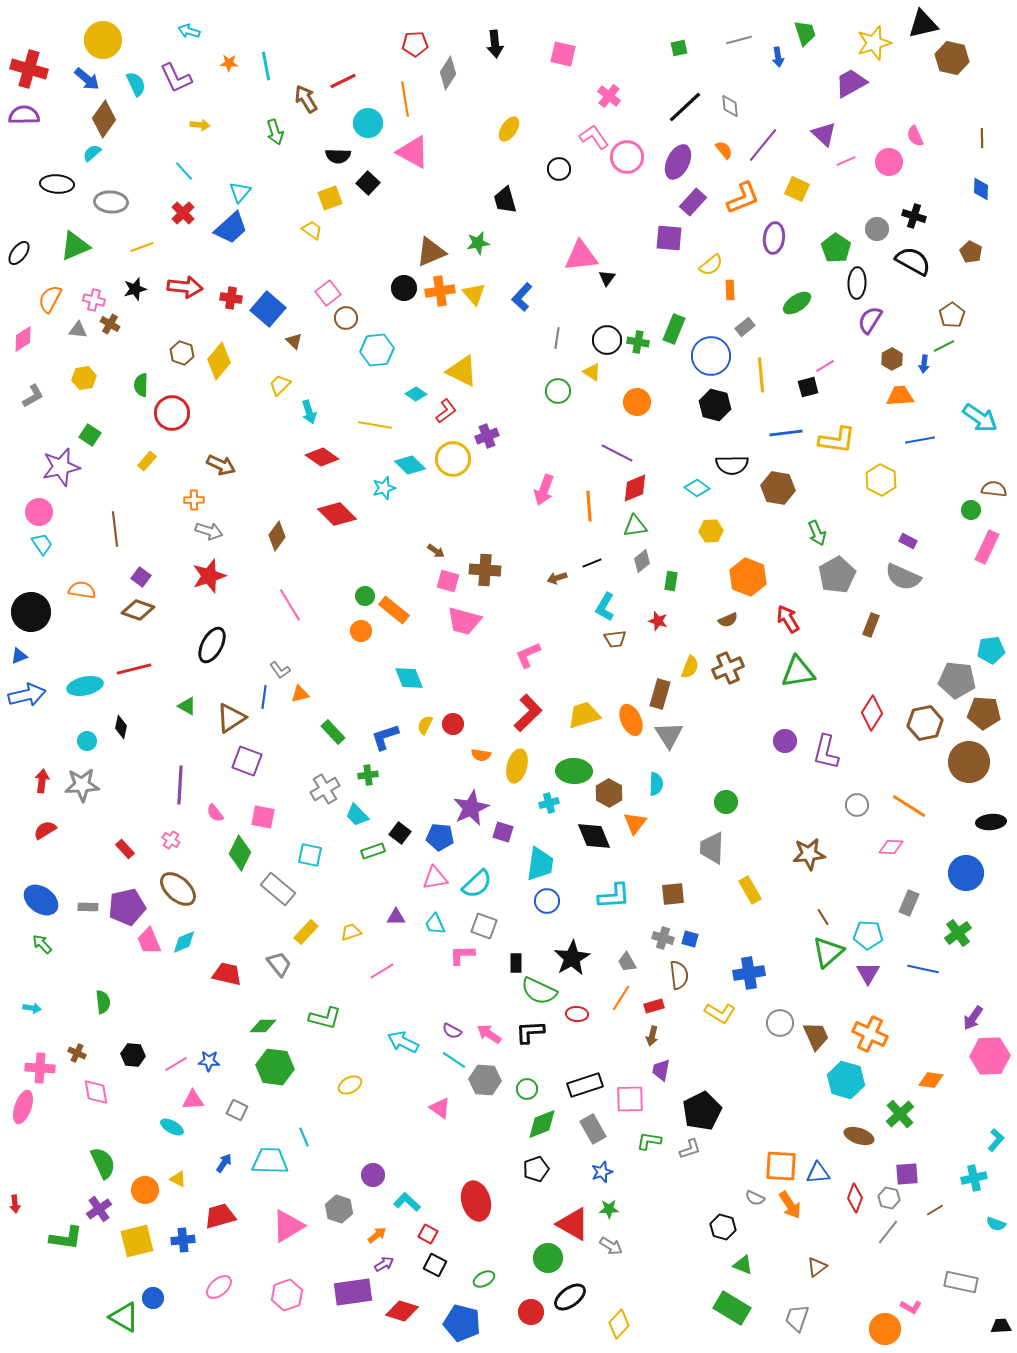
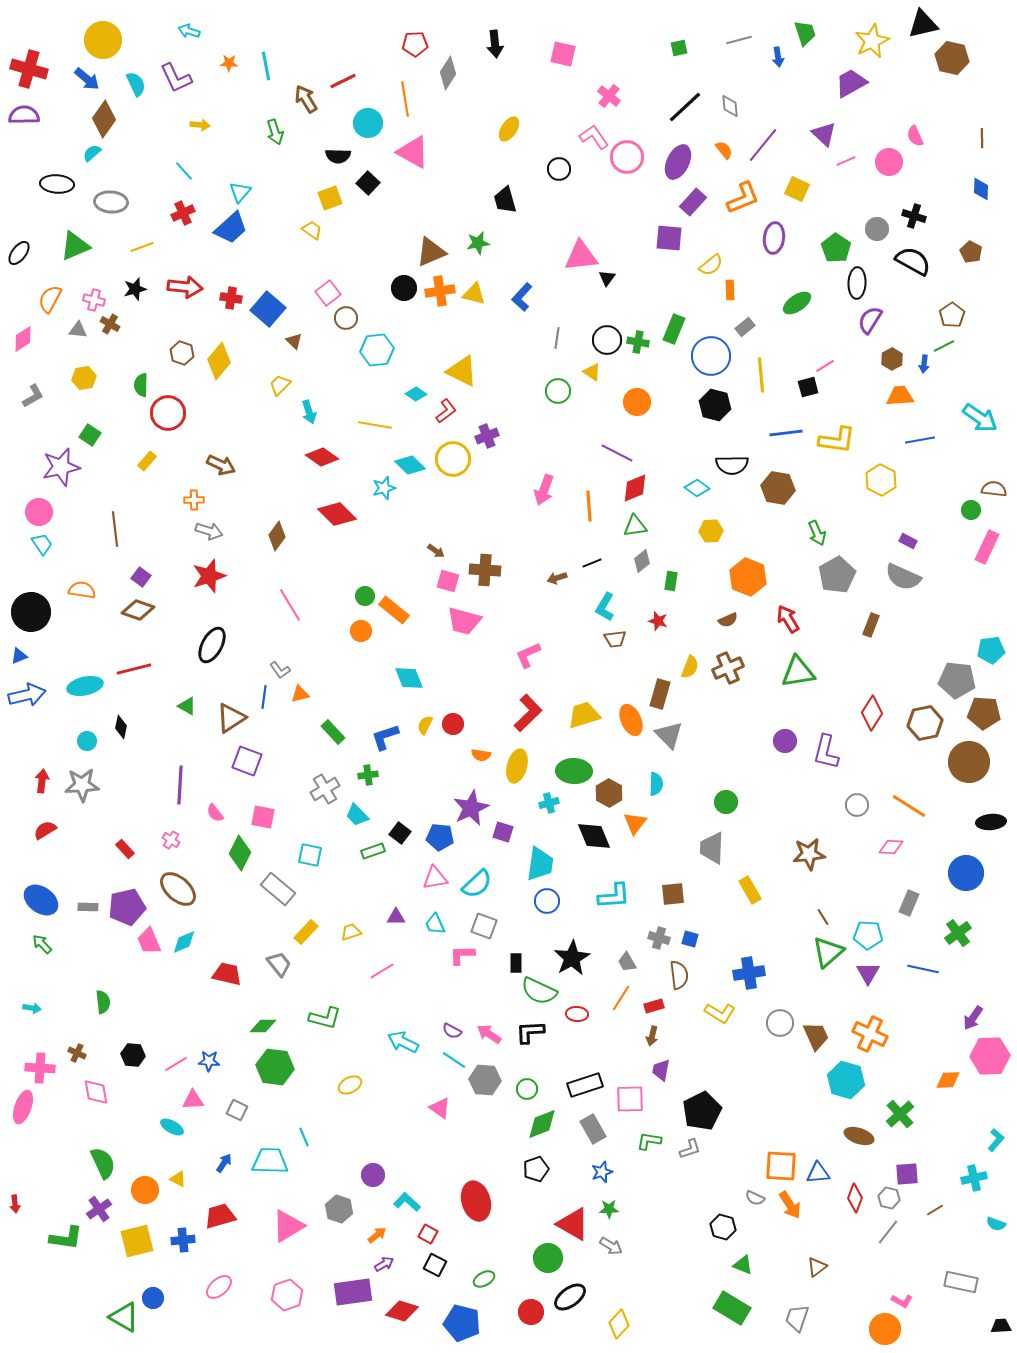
yellow star at (874, 43): moved 2 px left, 2 px up; rotated 8 degrees counterclockwise
red cross at (183, 213): rotated 20 degrees clockwise
yellow triangle at (474, 294): rotated 35 degrees counterclockwise
red circle at (172, 413): moved 4 px left
gray triangle at (669, 735): rotated 12 degrees counterclockwise
gray cross at (663, 938): moved 4 px left
orange diamond at (931, 1080): moved 17 px right; rotated 10 degrees counterclockwise
pink L-shape at (911, 1307): moved 9 px left, 6 px up
